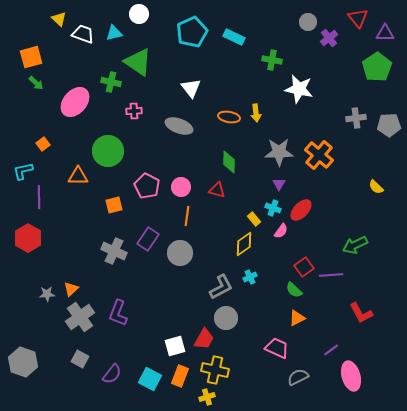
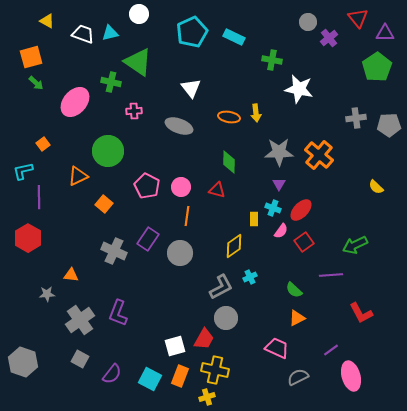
yellow triangle at (59, 19): moved 12 px left, 2 px down; rotated 14 degrees counterclockwise
cyan triangle at (114, 33): moved 4 px left
orange triangle at (78, 176): rotated 25 degrees counterclockwise
orange square at (114, 205): moved 10 px left, 1 px up; rotated 36 degrees counterclockwise
yellow rectangle at (254, 219): rotated 40 degrees clockwise
yellow diamond at (244, 244): moved 10 px left, 2 px down
red square at (304, 267): moved 25 px up
orange triangle at (71, 289): moved 14 px up; rotated 49 degrees clockwise
gray cross at (80, 317): moved 3 px down
